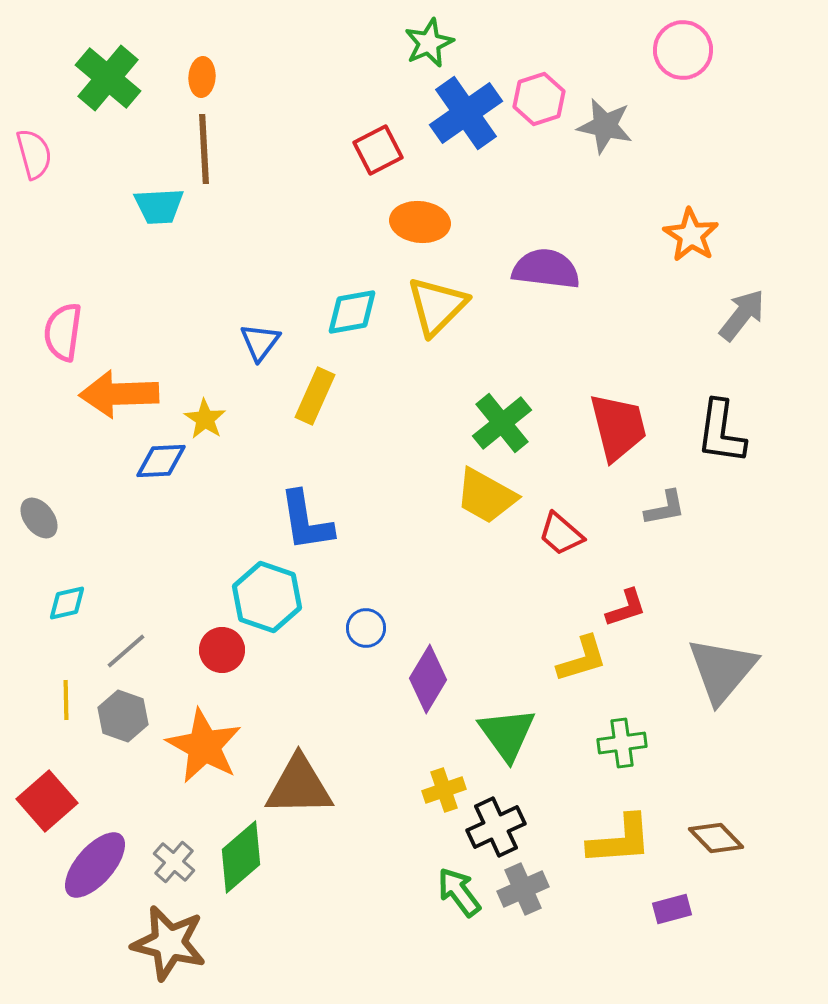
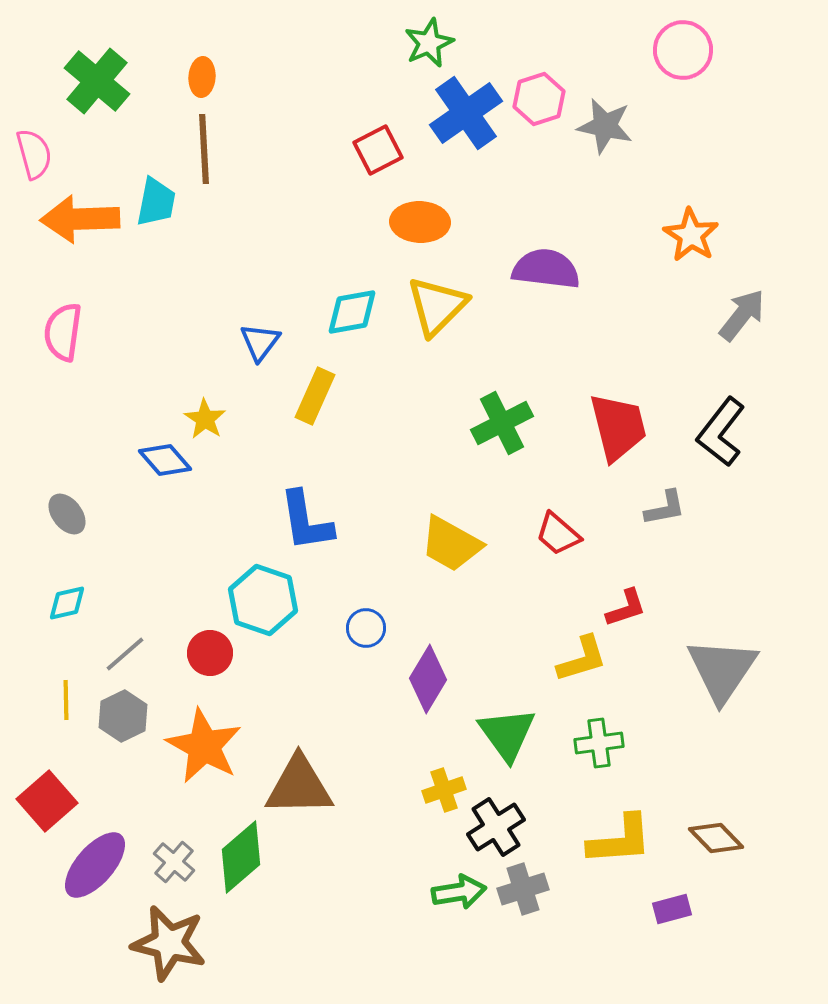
green cross at (108, 78): moved 11 px left, 3 px down
cyan trapezoid at (159, 206): moved 3 px left, 4 px up; rotated 76 degrees counterclockwise
orange ellipse at (420, 222): rotated 4 degrees counterclockwise
orange arrow at (119, 394): moved 39 px left, 175 px up
green cross at (502, 423): rotated 12 degrees clockwise
black L-shape at (721, 432): rotated 30 degrees clockwise
blue diamond at (161, 461): moved 4 px right, 1 px up; rotated 52 degrees clockwise
yellow trapezoid at (486, 496): moved 35 px left, 48 px down
gray ellipse at (39, 518): moved 28 px right, 4 px up
red trapezoid at (561, 534): moved 3 px left
cyan hexagon at (267, 597): moved 4 px left, 3 px down
red circle at (222, 650): moved 12 px left, 3 px down
gray line at (126, 651): moved 1 px left, 3 px down
gray triangle at (722, 670): rotated 6 degrees counterclockwise
gray hexagon at (123, 716): rotated 15 degrees clockwise
green cross at (622, 743): moved 23 px left
black cross at (496, 827): rotated 8 degrees counterclockwise
gray cross at (523, 889): rotated 6 degrees clockwise
green arrow at (459, 892): rotated 118 degrees clockwise
